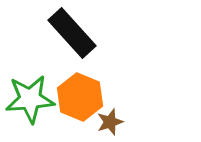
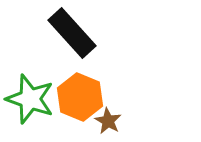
green star: rotated 24 degrees clockwise
brown star: moved 2 px left, 1 px up; rotated 24 degrees counterclockwise
